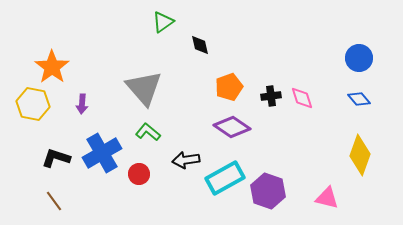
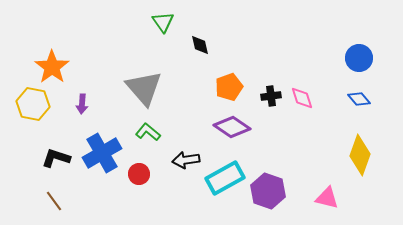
green triangle: rotated 30 degrees counterclockwise
